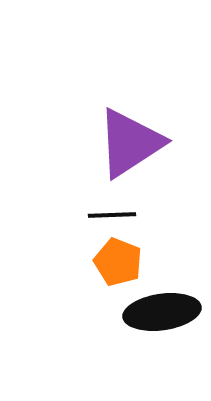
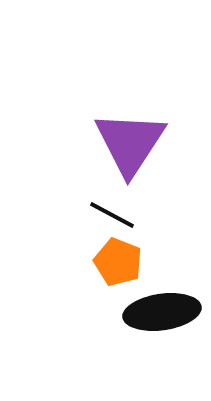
purple triangle: rotated 24 degrees counterclockwise
black line: rotated 30 degrees clockwise
